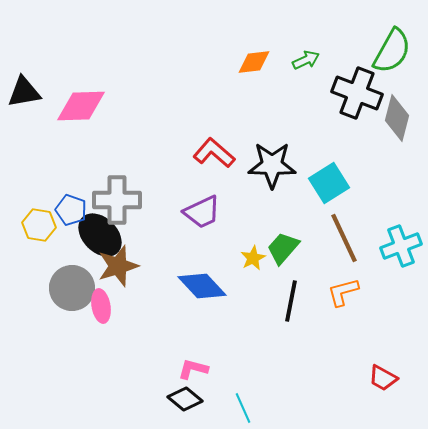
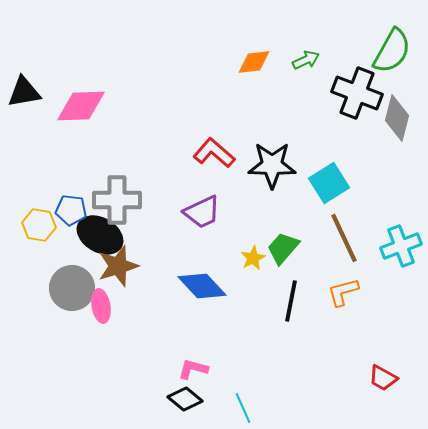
blue pentagon: rotated 12 degrees counterclockwise
black ellipse: rotated 15 degrees counterclockwise
